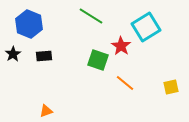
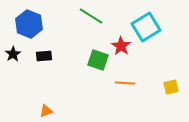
orange line: rotated 36 degrees counterclockwise
